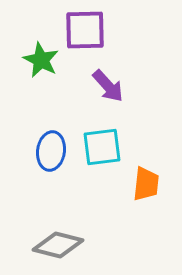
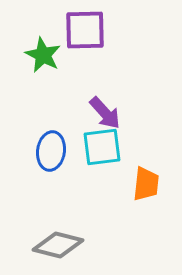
green star: moved 2 px right, 5 px up
purple arrow: moved 3 px left, 27 px down
